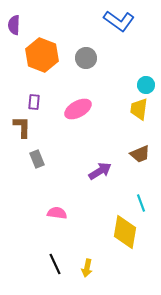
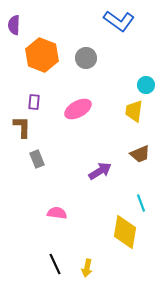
yellow trapezoid: moved 5 px left, 2 px down
